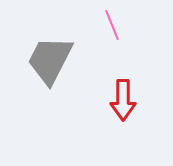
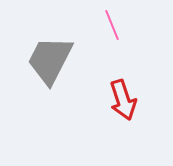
red arrow: rotated 18 degrees counterclockwise
